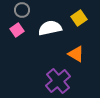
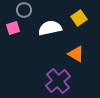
gray circle: moved 2 px right
pink square: moved 4 px left, 2 px up; rotated 16 degrees clockwise
